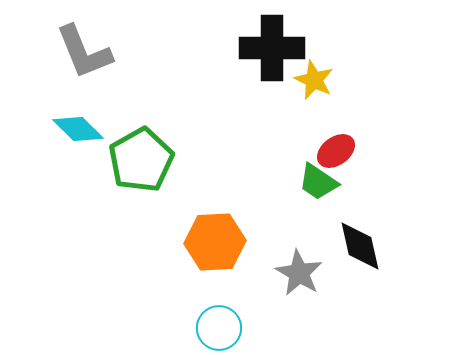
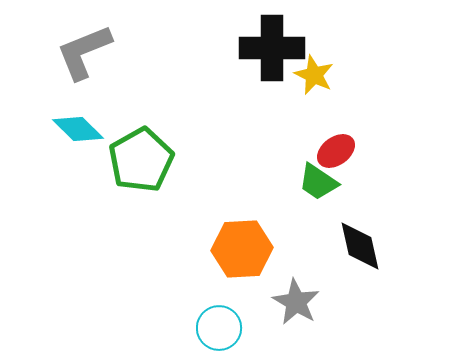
gray L-shape: rotated 90 degrees clockwise
yellow star: moved 5 px up
orange hexagon: moved 27 px right, 7 px down
gray star: moved 3 px left, 29 px down
